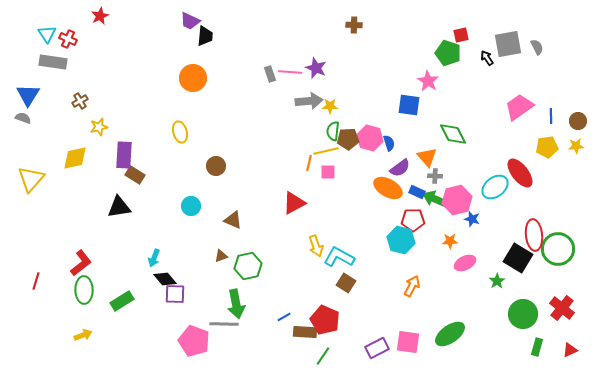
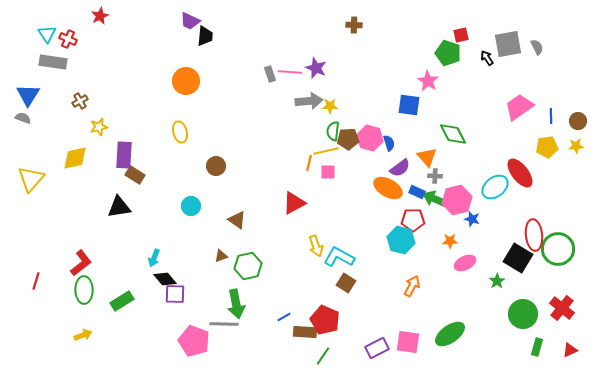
orange circle at (193, 78): moved 7 px left, 3 px down
brown triangle at (233, 220): moved 4 px right; rotated 12 degrees clockwise
